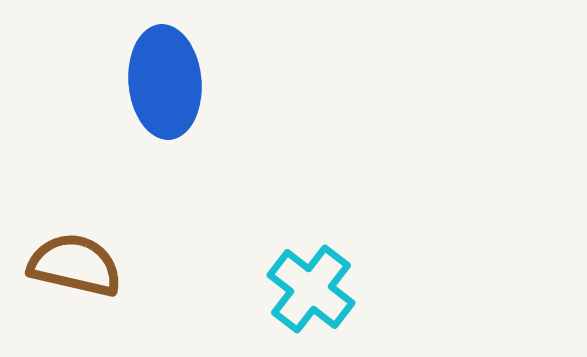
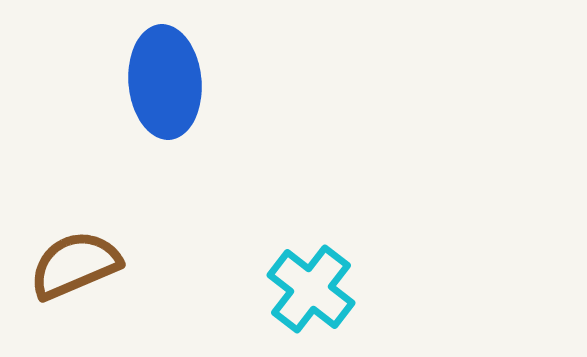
brown semicircle: rotated 36 degrees counterclockwise
